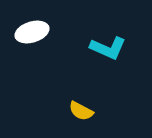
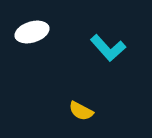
cyan L-shape: rotated 24 degrees clockwise
